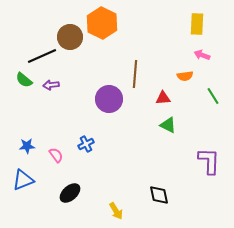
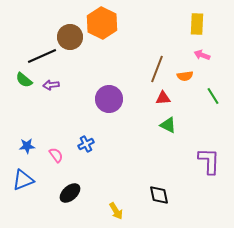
brown line: moved 22 px right, 5 px up; rotated 16 degrees clockwise
